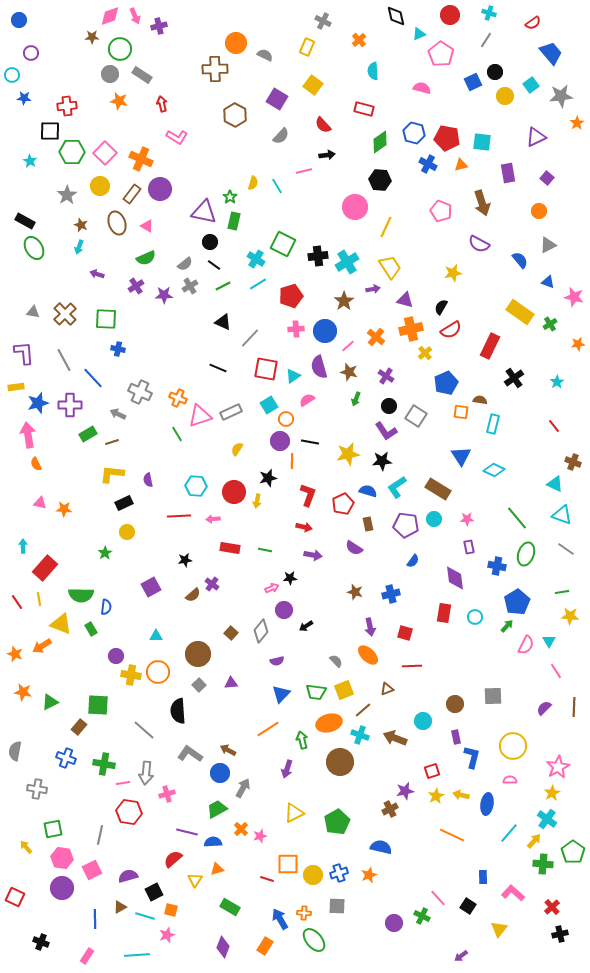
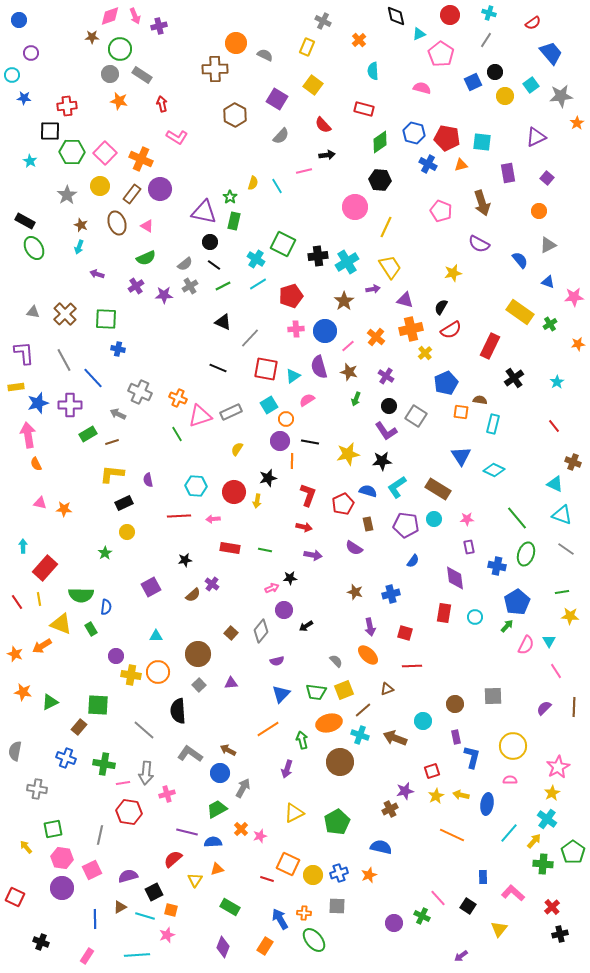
pink star at (574, 297): rotated 18 degrees counterclockwise
orange square at (288, 864): rotated 25 degrees clockwise
